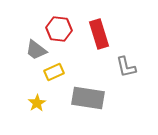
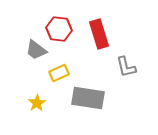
yellow rectangle: moved 5 px right, 1 px down
